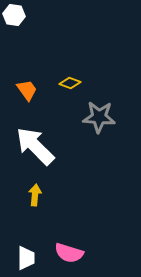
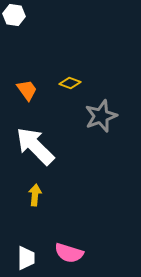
gray star: moved 2 px right, 1 px up; rotated 24 degrees counterclockwise
